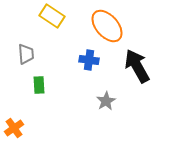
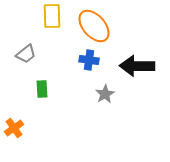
yellow rectangle: rotated 55 degrees clockwise
orange ellipse: moved 13 px left
gray trapezoid: rotated 55 degrees clockwise
black arrow: rotated 60 degrees counterclockwise
green rectangle: moved 3 px right, 4 px down
gray star: moved 1 px left, 7 px up
